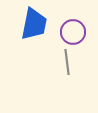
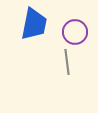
purple circle: moved 2 px right
